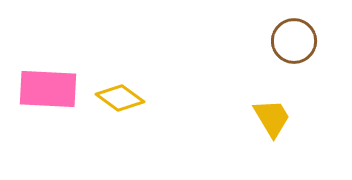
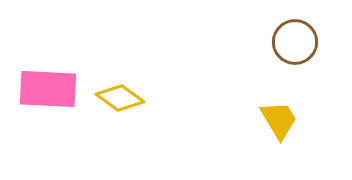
brown circle: moved 1 px right, 1 px down
yellow trapezoid: moved 7 px right, 2 px down
